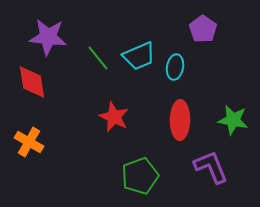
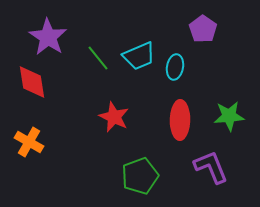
purple star: rotated 27 degrees clockwise
green star: moved 4 px left, 4 px up; rotated 16 degrees counterclockwise
